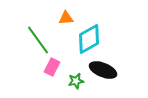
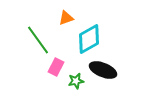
orange triangle: rotated 14 degrees counterclockwise
pink rectangle: moved 4 px right
